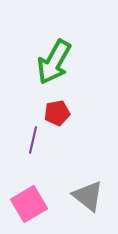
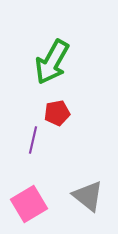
green arrow: moved 2 px left
